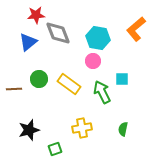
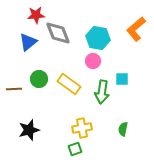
green arrow: rotated 145 degrees counterclockwise
green square: moved 20 px right
